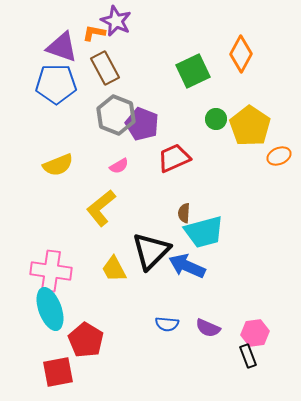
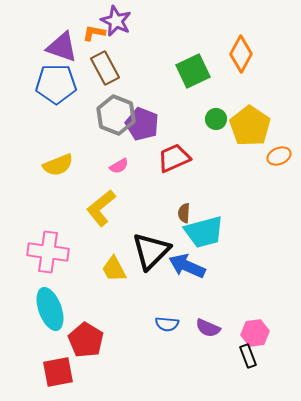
pink cross: moved 3 px left, 19 px up
